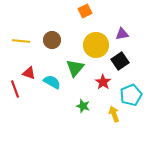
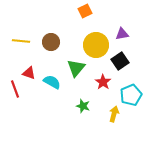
brown circle: moved 1 px left, 2 px down
green triangle: moved 1 px right
yellow arrow: rotated 35 degrees clockwise
